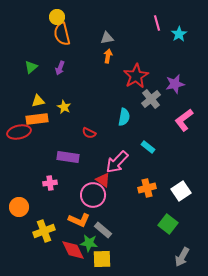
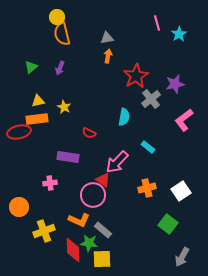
red diamond: rotated 25 degrees clockwise
